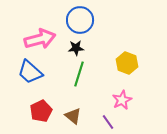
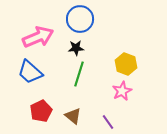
blue circle: moved 1 px up
pink arrow: moved 2 px left, 2 px up; rotated 8 degrees counterclockwise
yellow hexagon: moved 1 px left, 1 px down
pink star: moved 9 px up
